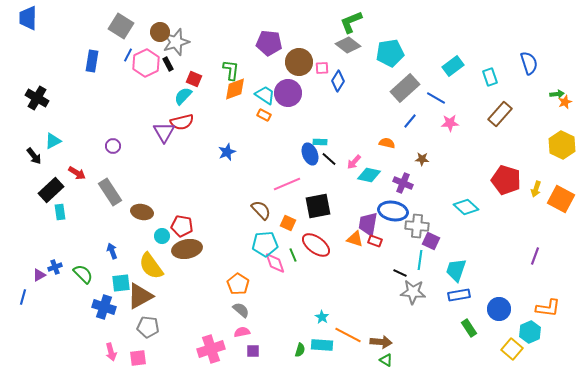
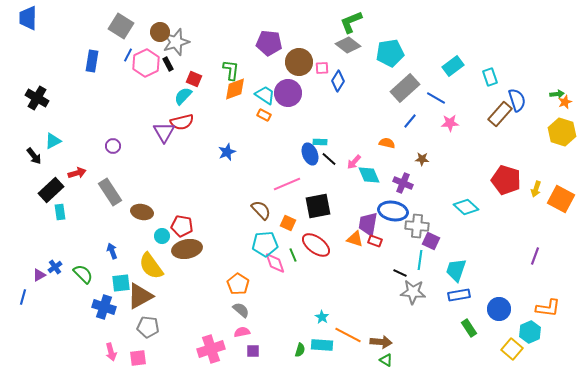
blue semicircle at (529, 63): moved 12 px left, 37 px down
yellow hexagon at (562, 145): moved 13 px up; rotated 8 degrees counterclockwise
red arrow at (77, 173): rotated 48 degrees counterclockwise
cyan diamond at (369, 175): rotated 55 degrees clockwise
blue cross at (55, 267): rotated 16 degrees counterclockwise
